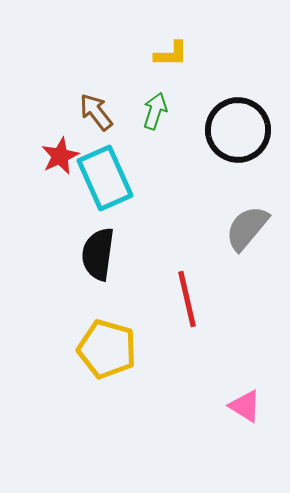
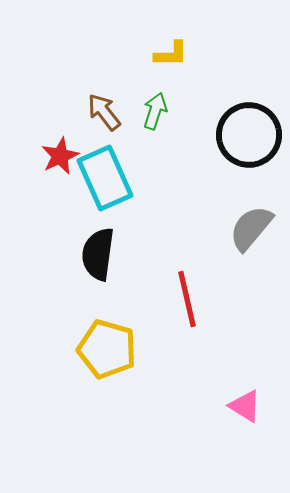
brown arrow: moved 8 px right
black circle: moved 11 px right, 5 px down
gray semicircle: moved 4 px right
